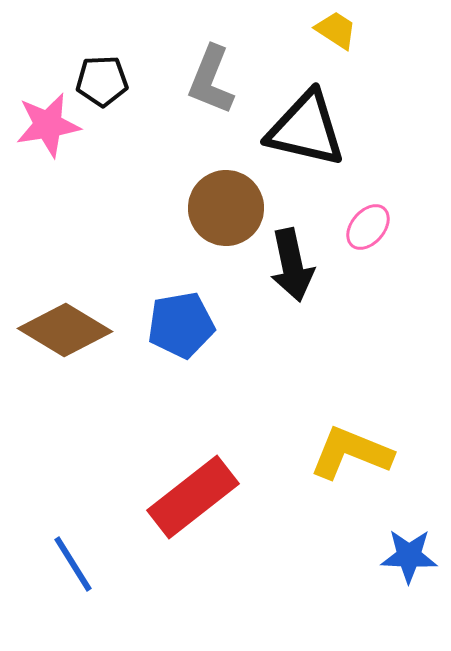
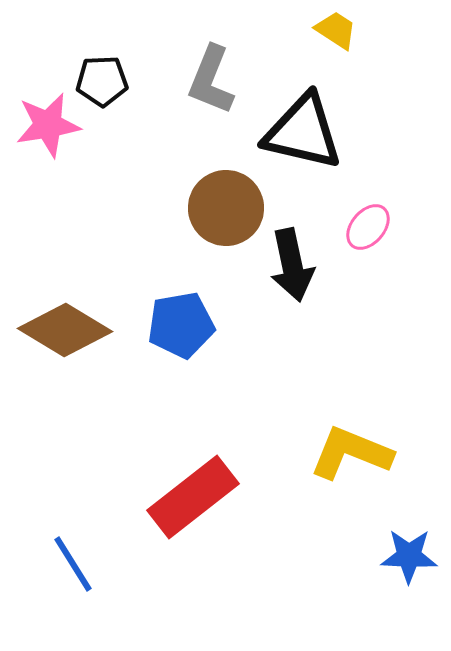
black triangle: moved 3 px left, 3 px down
